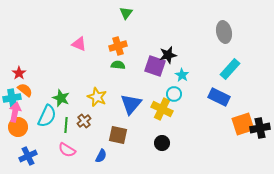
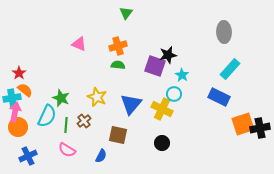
gray ellipse: rotated 10 degrees clockwise
